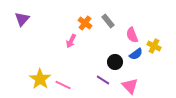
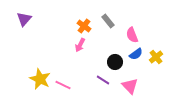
purple triangle: moved 2 px right
orange cross: moved 1 px left, 3 px down
pink arrow: moved 9 px right, 4 px down
yellow cross: moved 2 px right, 11 px down; rotated 24 degrees clockwise
yellow star: rotated 10 degrees counterclockwise
